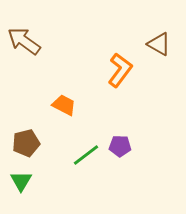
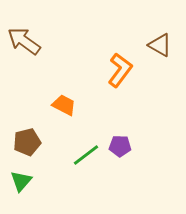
brown triangle: moved 1 px right, 1 px down
brown pentagon: moved 1 px right, 1 px up
green triangle: rotated 10 degrees clockwise
